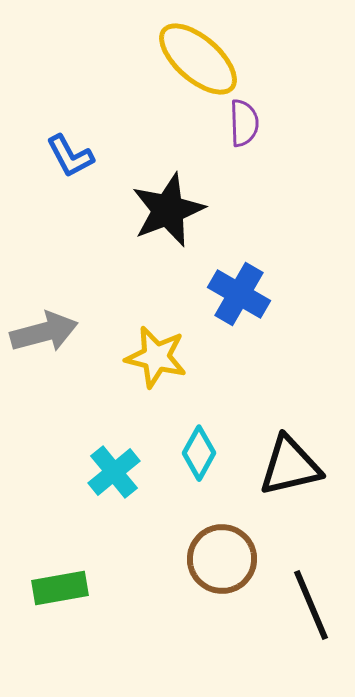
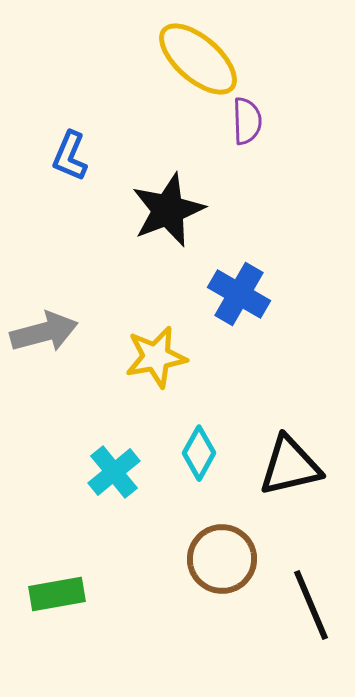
purple semicircle: moved 3 px right, 2 px up
blue L-shape: rotated 51 degrees clockwise
yellow star: rotated 24 degrees counterclockwise
green rectangle: moved 3 px left, 6 px down
